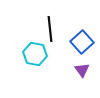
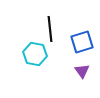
blue square: rotated 25 degrees clockwise
purple triangle: moved 1 px down
